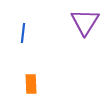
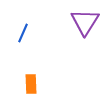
blue line: rotated 18 degrees clockwise
